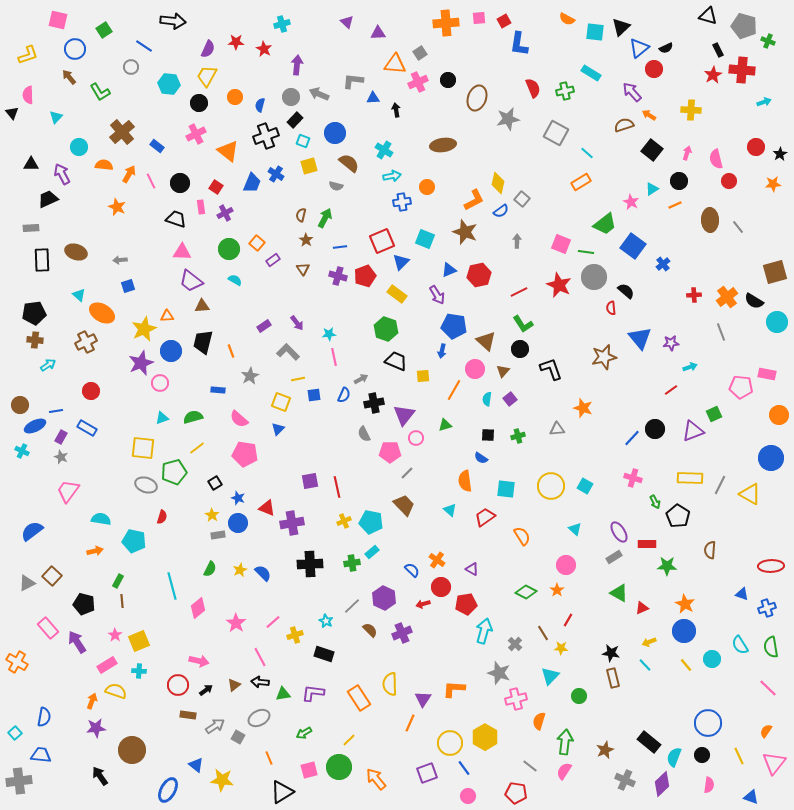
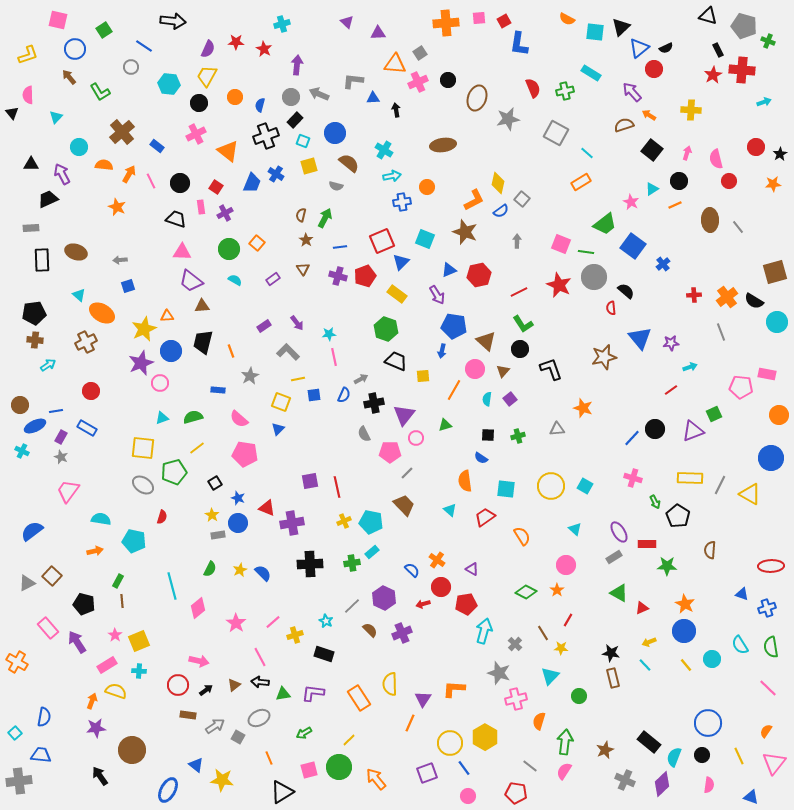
purple rectangle at (273, 260): moved 19 px down
gray ellipse at (146, 485): moved 3 px left; rotated 15 degrees clockwise
